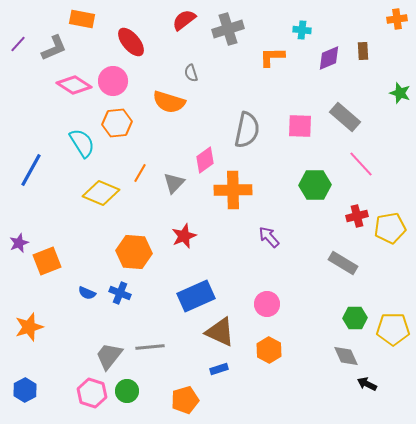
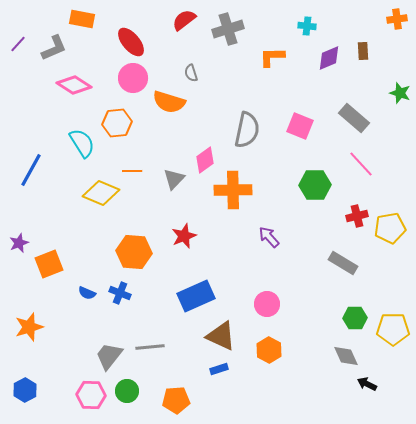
cyan cross at (302, 30): moved 5 px right, 4 px up
pink circle at (113, 81): moved 20 px right, 3 px up
gray rectangle at (345, 117): moved 9 px right, 1 px down
pink square at (300, 126): rotated 20 degrees clockwise
orange line at (140, 173): moved 8 px left, 2 px up; rotated 60 degrees clockwise
gray triangle at (174, 183): moved 4 px up
orange square at (47, 261): moved 2 px right, 3 px down
brown triangle at (220, 332): moved 1 px right, 4 px down
pink hexagon at (92, 393): moved 1 px left, 2 px down; rotated 16 degrees counterclockwise
orange pentagon at (185, 400): moved 9 px left; rotated 12 degrees clockwise
